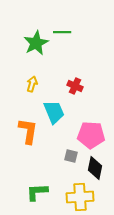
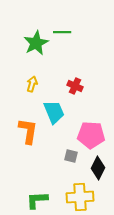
black diamond: moved 3 px right; rotated 15 degrees clockwise
green L-shape: moved 8 px down
